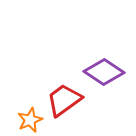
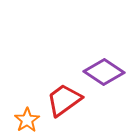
orange star: moved 3 px left; rotated 10 degrees counterclockwise
